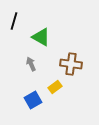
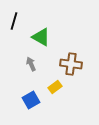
blue square: moved 2 px left
